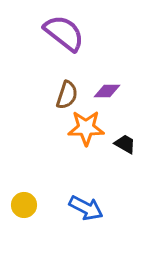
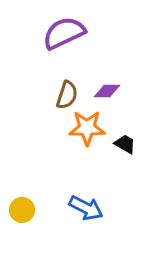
purple semicircle: rotated 63 degrees counterclockwise
orange star: moved 1 px right
yellow circle: moved 2 px left, 5 px down
